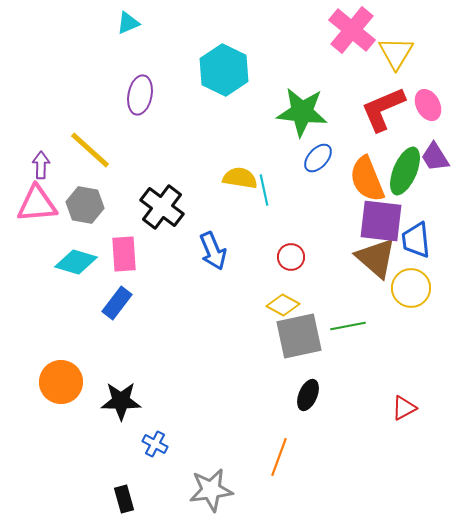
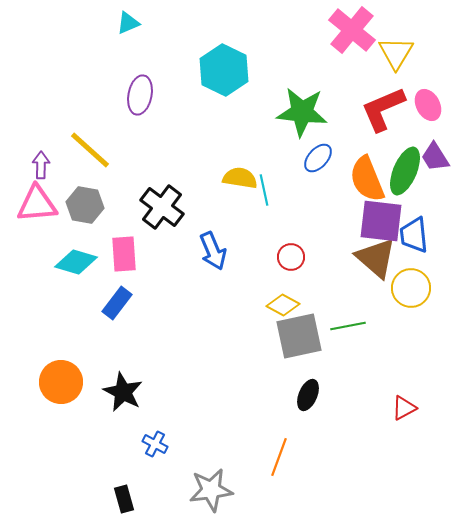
blue trapezoid: moved 2 px left, 5 px up
black star: moved 2 px right, 9 px up; rotated 27 degrees clockwise
